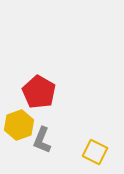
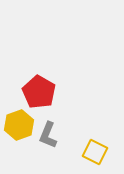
gray L-shape: moved 6 px right, 5 px up
